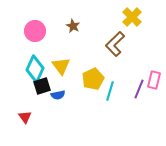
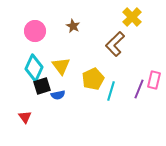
cyan diamond: moved 1 px left, 1 px up
cyan line: moved 1 px right
